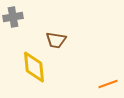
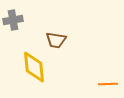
gray cross: moved 3 px down
orange line: rotated 18 degrees clockwise
